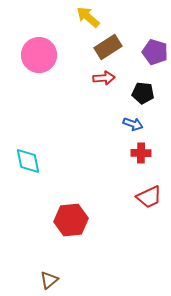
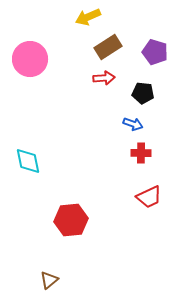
yellow arrow: rotated 65 degrees counterclockwise
pink circle: moved 9 px left, 4 px down
